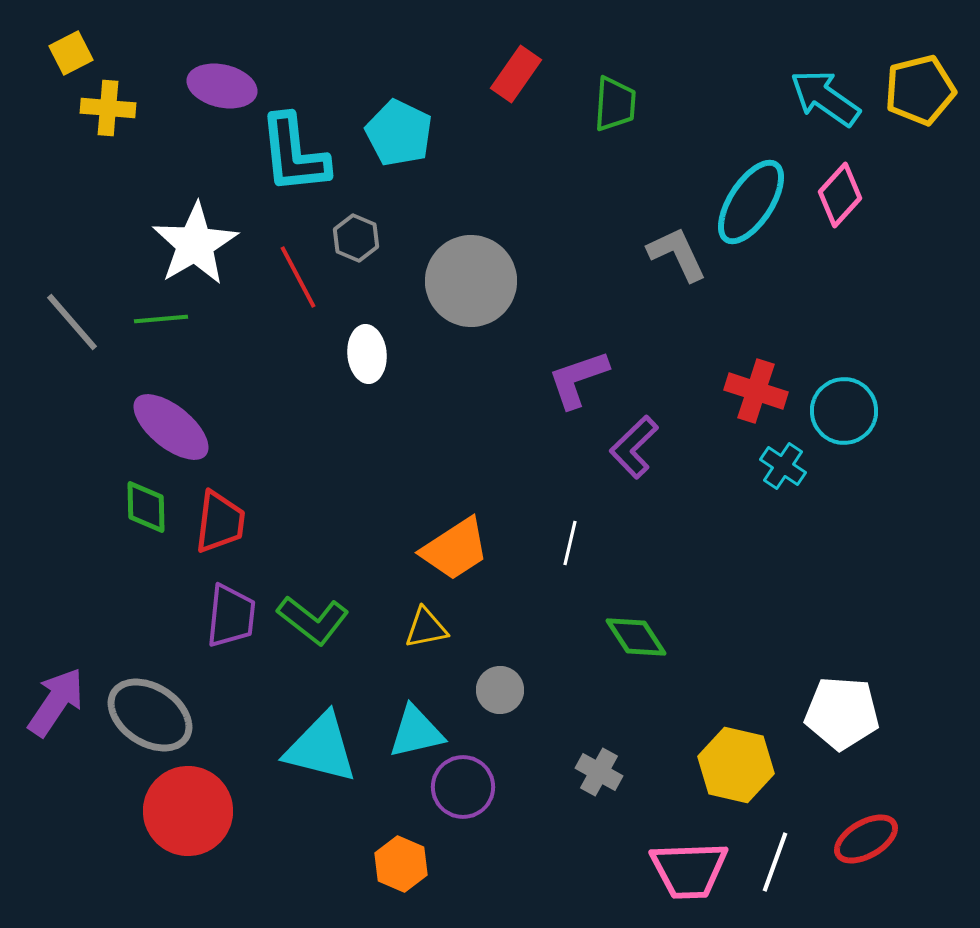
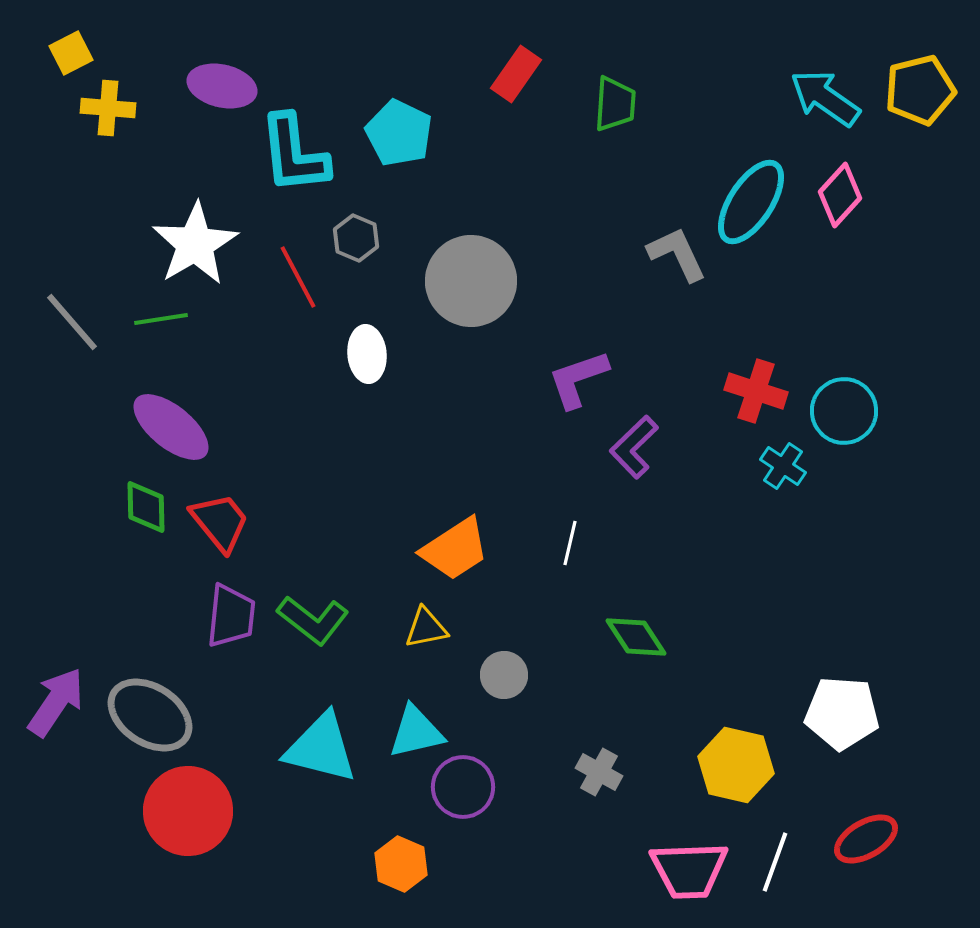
green line at (161, 319): rotated 4 degrees counterclockwise
red trapezoid at (220, 522): rotated 46 degrees counterclockwise
gray circle at (500, 690): moved 4 px right, 15 px up
